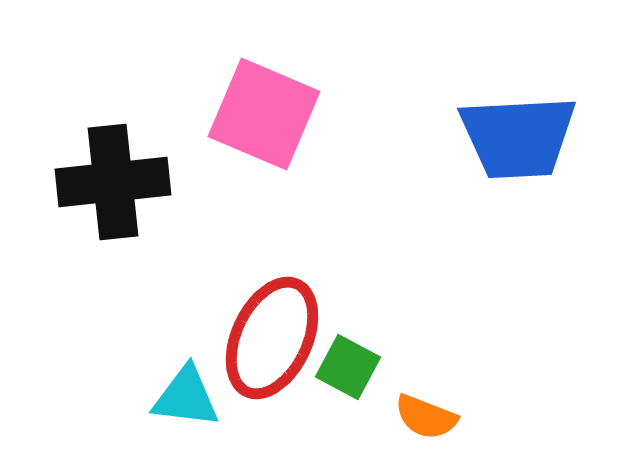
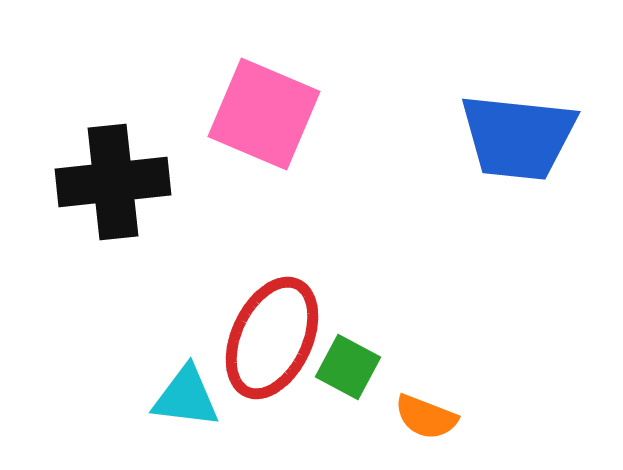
blue trapezoid: rotated 9 degrees clockwise
